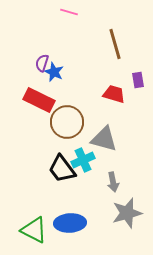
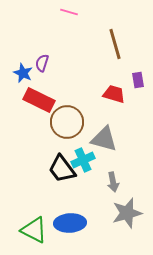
blue star: moved 31 px left, 1 px down
